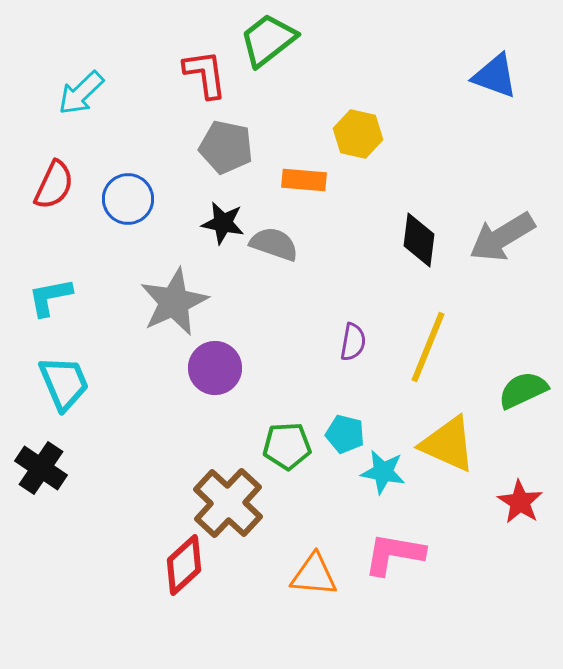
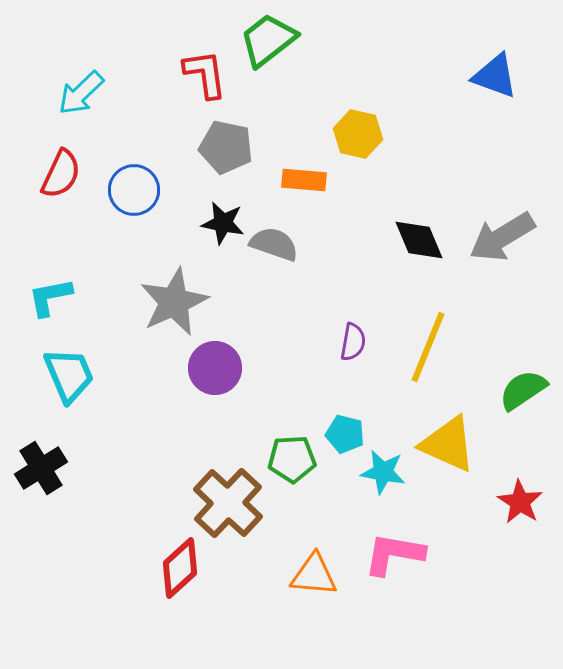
red semicircle: moved 7 px right, 11 px up
blue circle: moved 6 px right, 9 px up
black diamond: rotated 30 degrees counterclockwise
cyan trapezoid: moved 5 px right, 8 px up
green semicircle: rotated 9 degrees counterclockwise
green pentagon: moved 5 px right, 13 px down
black cross: rotated 24 degrees clockwise
red diamond: moved 4 px left, 3 px down
